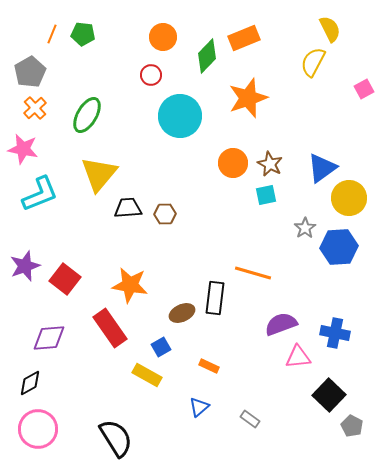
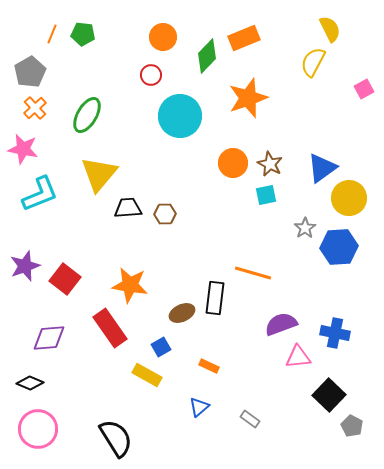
black diamond at (30, 383): rotated 52 degrees clockwise
